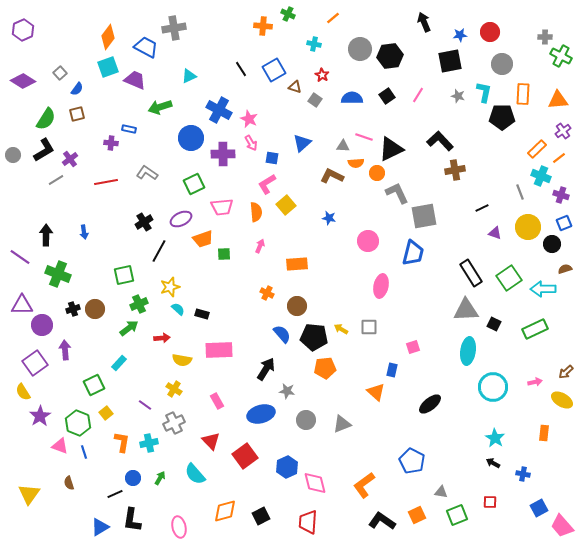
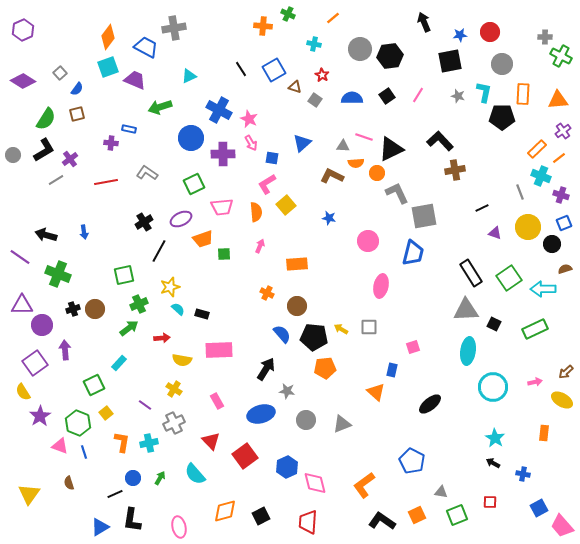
black arrow at (46, 235): rotated 75 degrees counterclockwise
